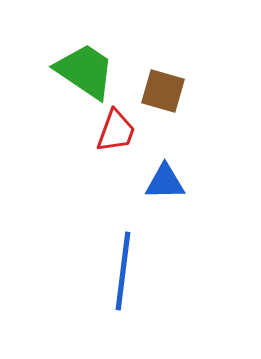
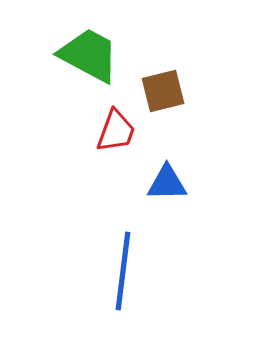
green trapezoid: moved 4 px right, 16 px up; rotated 6 degrees counterclockwise
brown square: rotated 30 degrees counterclockwise
blue triangle: moved 2 px right, 1 px down
